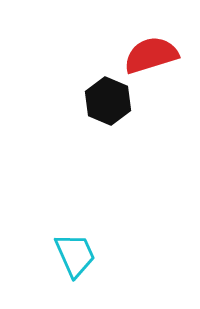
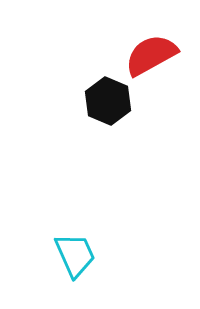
red semicircle: rotated 12 degrees counterclockwise
